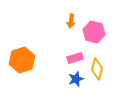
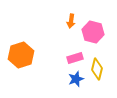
pink hexagon: moved 1 px left
orange hexagon: moved 1 px left, 5 px up
